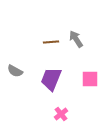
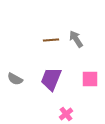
brown line: moved 2 px up
gray semicircle: moved 8 px down
pink cross: moved 5 px right
